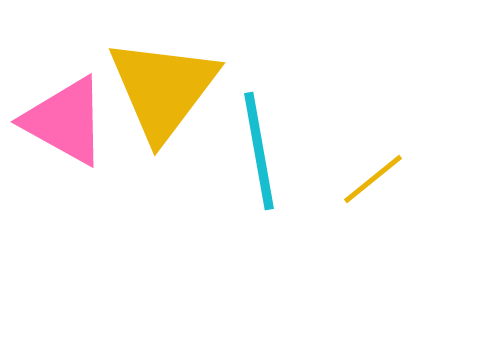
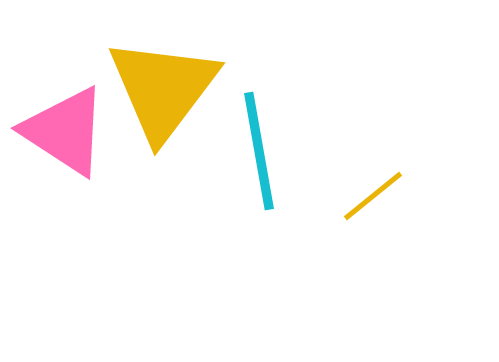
pink triangle: moved 10 px down; rotated 4 degrees clockwise
yellow line: moved 17 px down
